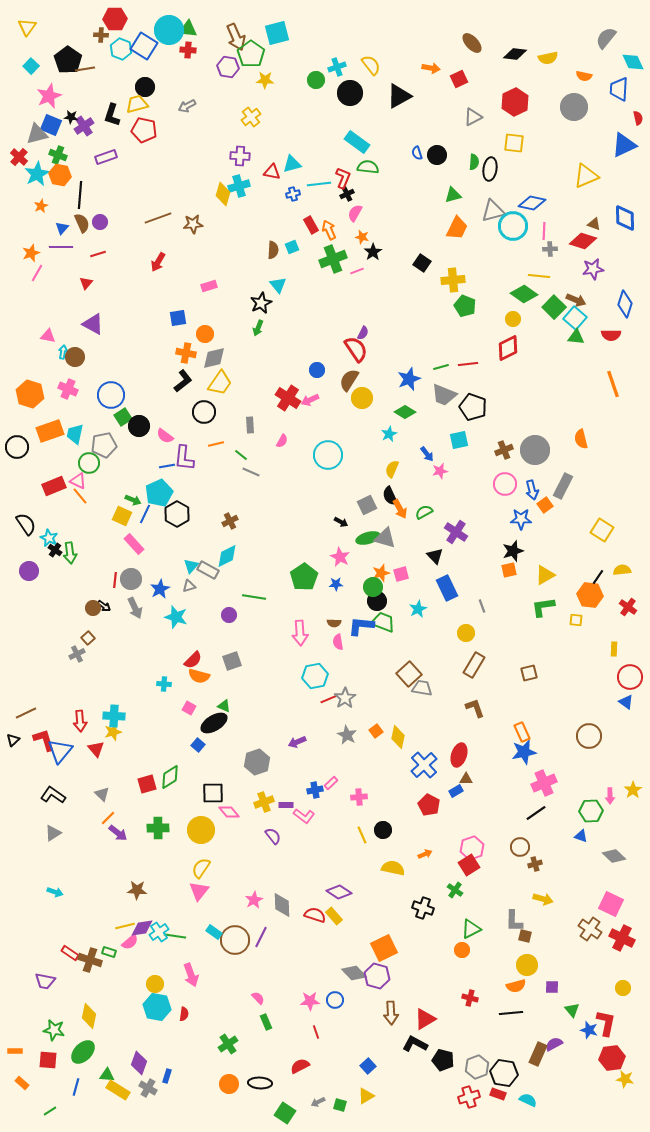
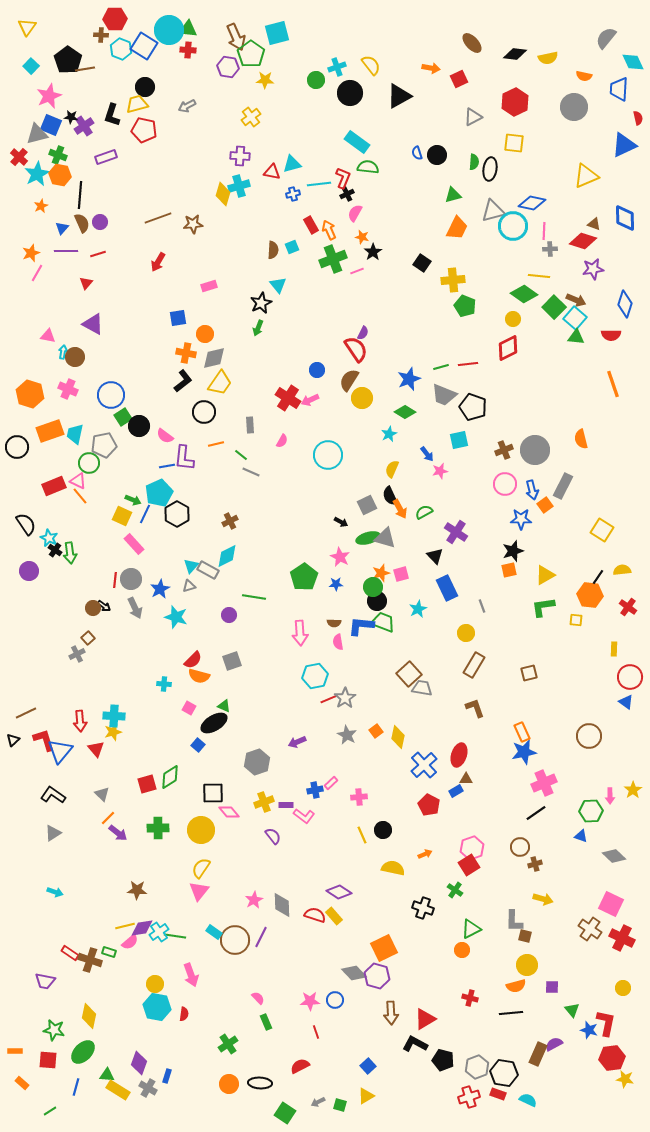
purple line at (61, 247): moved 5 px right, 4 px down
